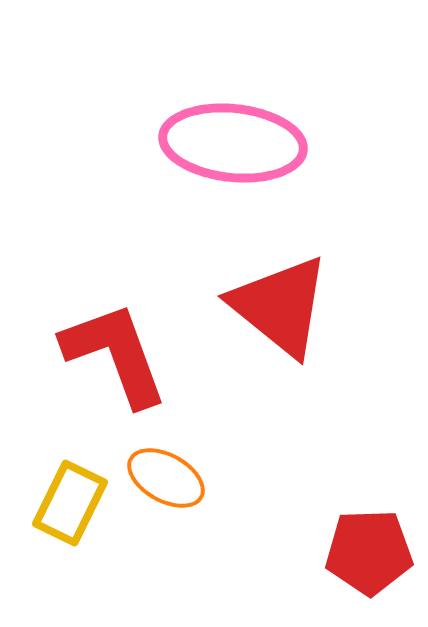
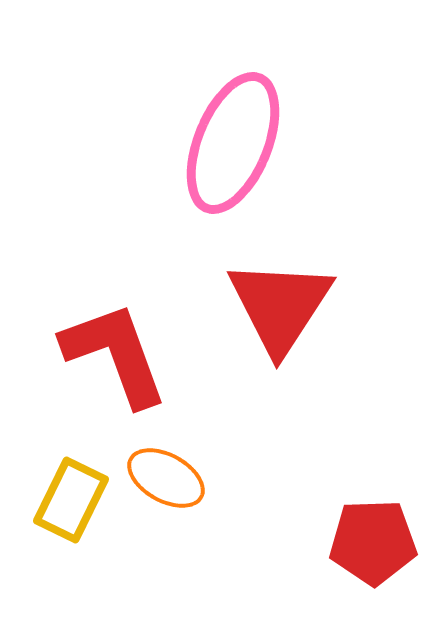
pink ellipse: rotated 74 degrees counterclockwise
red triangle: rotated 24 degrees clockwise
yellow rectangle: moved 1 px right, 3 px up
red pentagon: moved 4 px right, 10 px up
